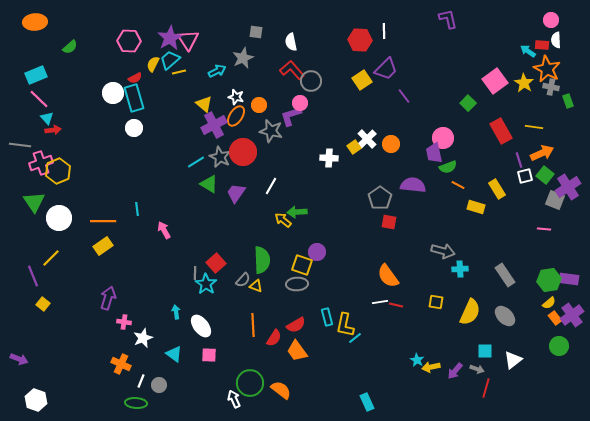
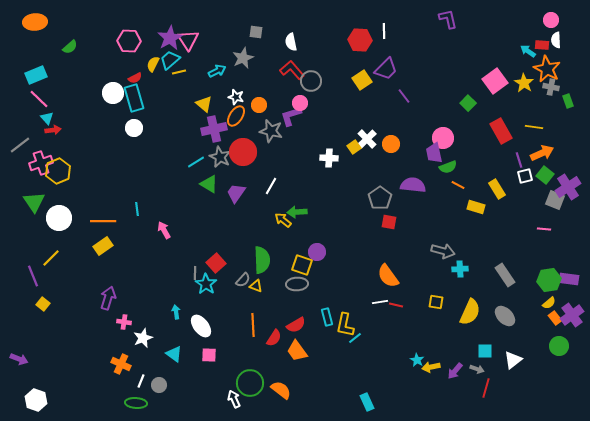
purple cross at (214, 125): moved 4 px down; rotated 15 degrees clockwise
gray line at (20, 145): rotated 45 degrees counterclockwise
